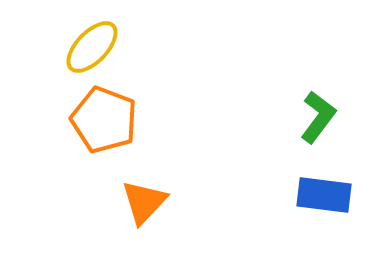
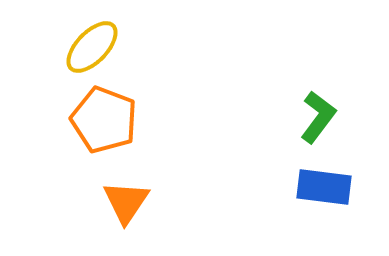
blue rectangle: moved 8 px up
orange triangle: moved 18 px left; rotated 9 degrees counterclockwise
